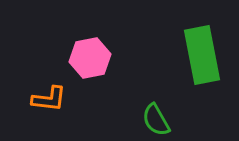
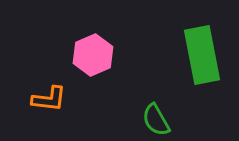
pink hexagon: moved 3 px right, 3 px up; rotated 12 degrees counterclockwise
